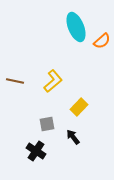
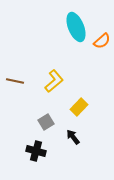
yellow L-shape: moved 1 px right
gray square: moved 1 px left, 2 px up; rotated 21 degrees counterclockwise
black cross: rotated 18 degrees counterclockwise
